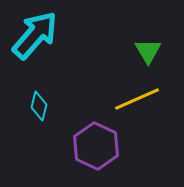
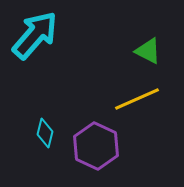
green triangle: rotated 32 degrees counterclockwise
cyan diamond: moved 6 px right, 27 px down
